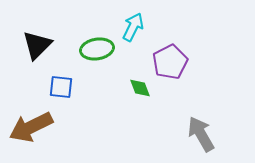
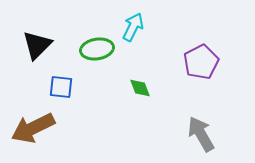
purple pentagon: moved 31 px right
brown arrow: moved 2 px right, 1 px down
